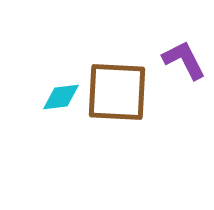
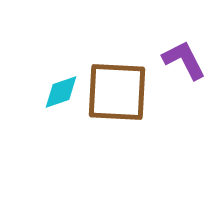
cyan diamond: moved 5 px up; rotated 12 degrees counterclockwise
